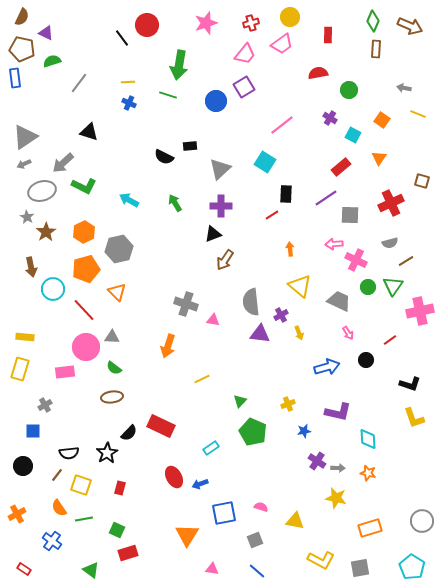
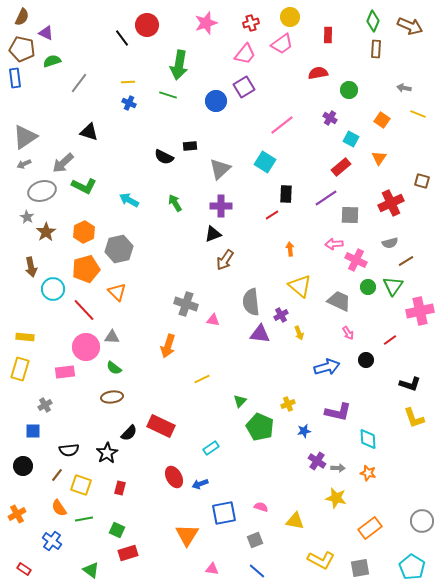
cyan square at (353, 135): moved 2 px left, 4 px down
green pentagon at (253, 432): moved 7 px right, 5 px up
black semicircle at (69, 453): moved 3 px up
orange rectangle at (370, 528): rotated 20 degrees counterclockwise
